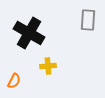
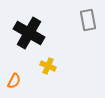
gray rectangle: rotated 15 degrees counterclockwise
yellow cross: rotated 28 degrees clockwise
